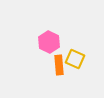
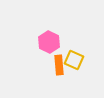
yellow square: moved 1 px left, 1 px down
